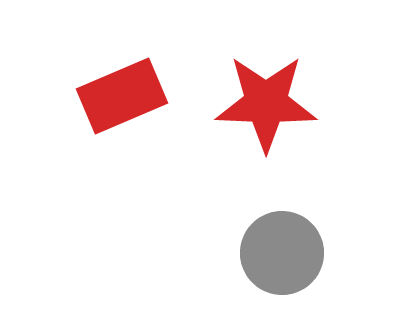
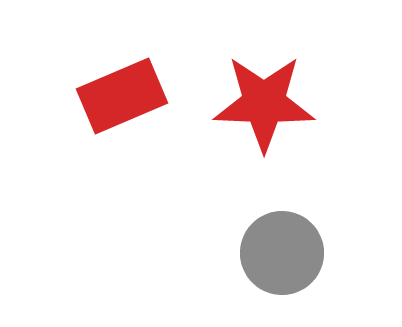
red star: moved 2 px left
